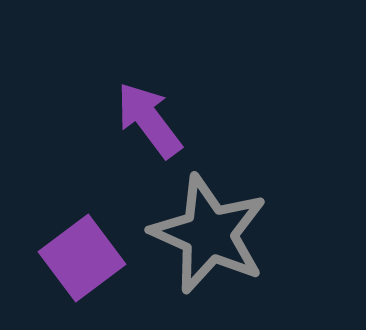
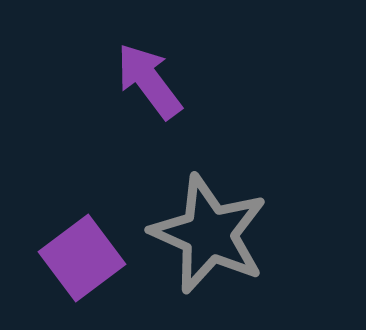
purple arrow: moved 39 px up
